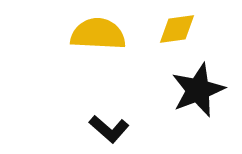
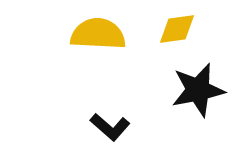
black star: rotated 10 degrees clockwise
black L-shape: moved 1 px right, 2 px up
